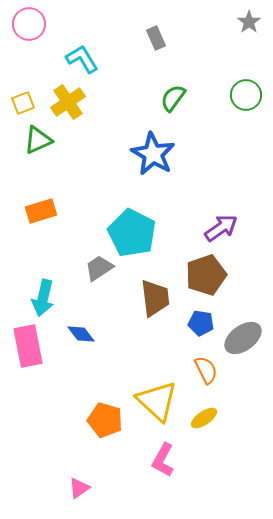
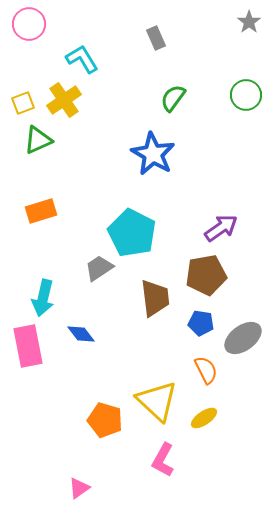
yellow cross: moved 4 px left, 2 px up
brown pentagon: rotated 9 degrees clockwise
